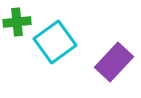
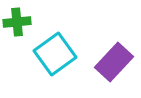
cyan square: moved 12 px down
